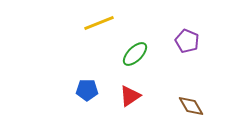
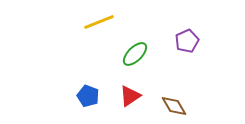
yellow line: moved 1 px up
purple pentagon: rotated 25 degrees clockwise
blue pentagon: moved 1 px right, 6 px down; rotated 20 degrees clockwise
brown diamond: moved 17 px left
